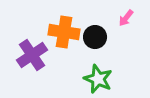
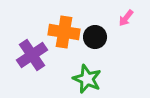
green star: moved 11 px left
